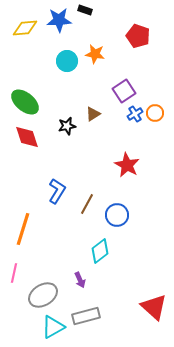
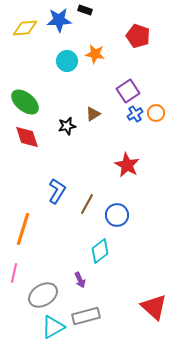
purple square: moved 4 px right
orange circle: moved 1 px right
